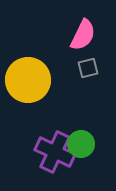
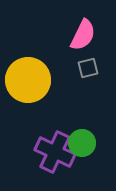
green circle: moved 1 px right, 1 px up
